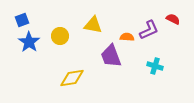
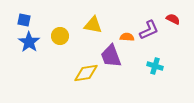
blue square: moved 2 px right; rotated 32 degrees clockwise
yellow diamond: moved 14 px right, 5 px up
